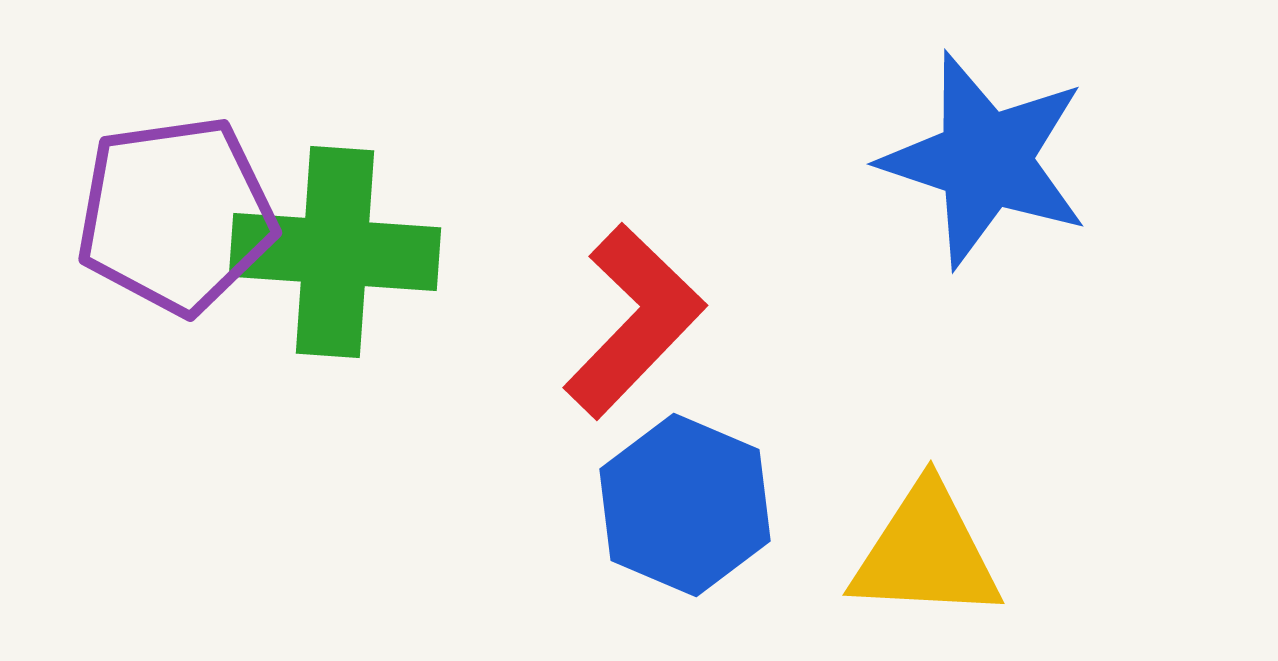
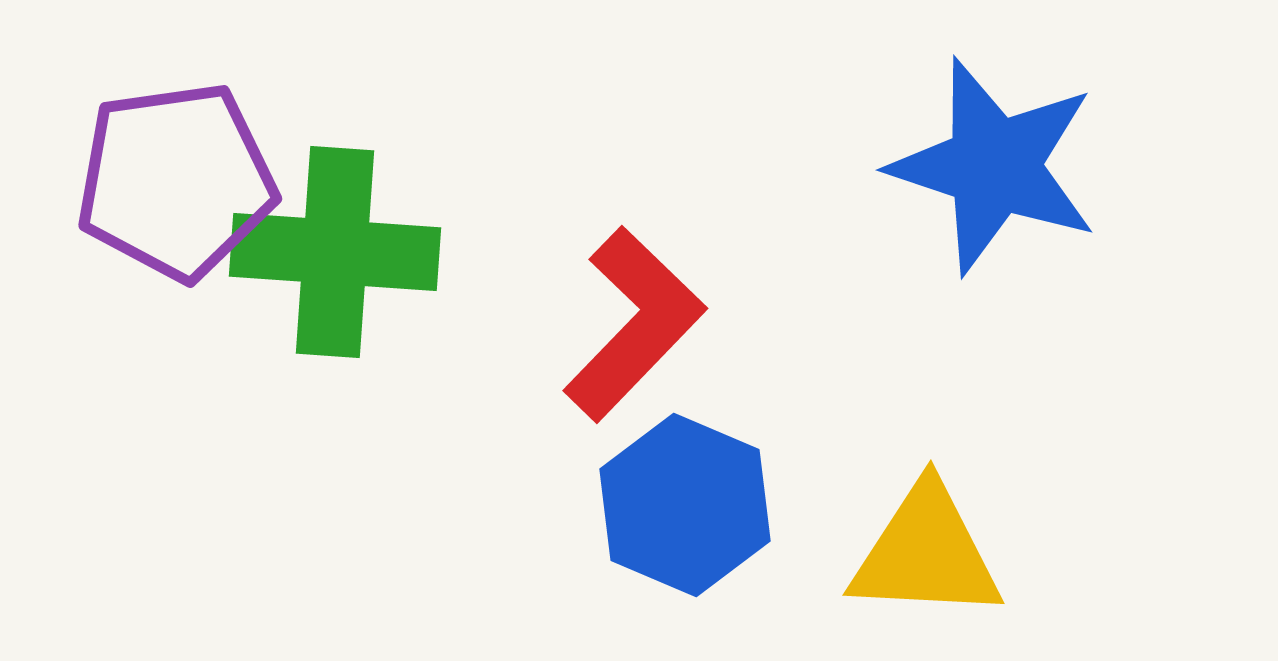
blue star: moved 9 px right, 6 px down
purple pentagon: moved 34 px up
red L-shape: moved 3 px down
